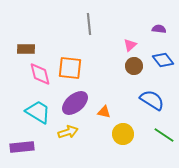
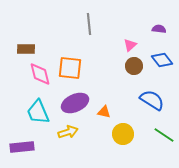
blue diamond: moved 1 px left
purple ellipse: rotated 16 degrees clockwise
cyan trapezoid: rotated 144 degrees counterclockwise
